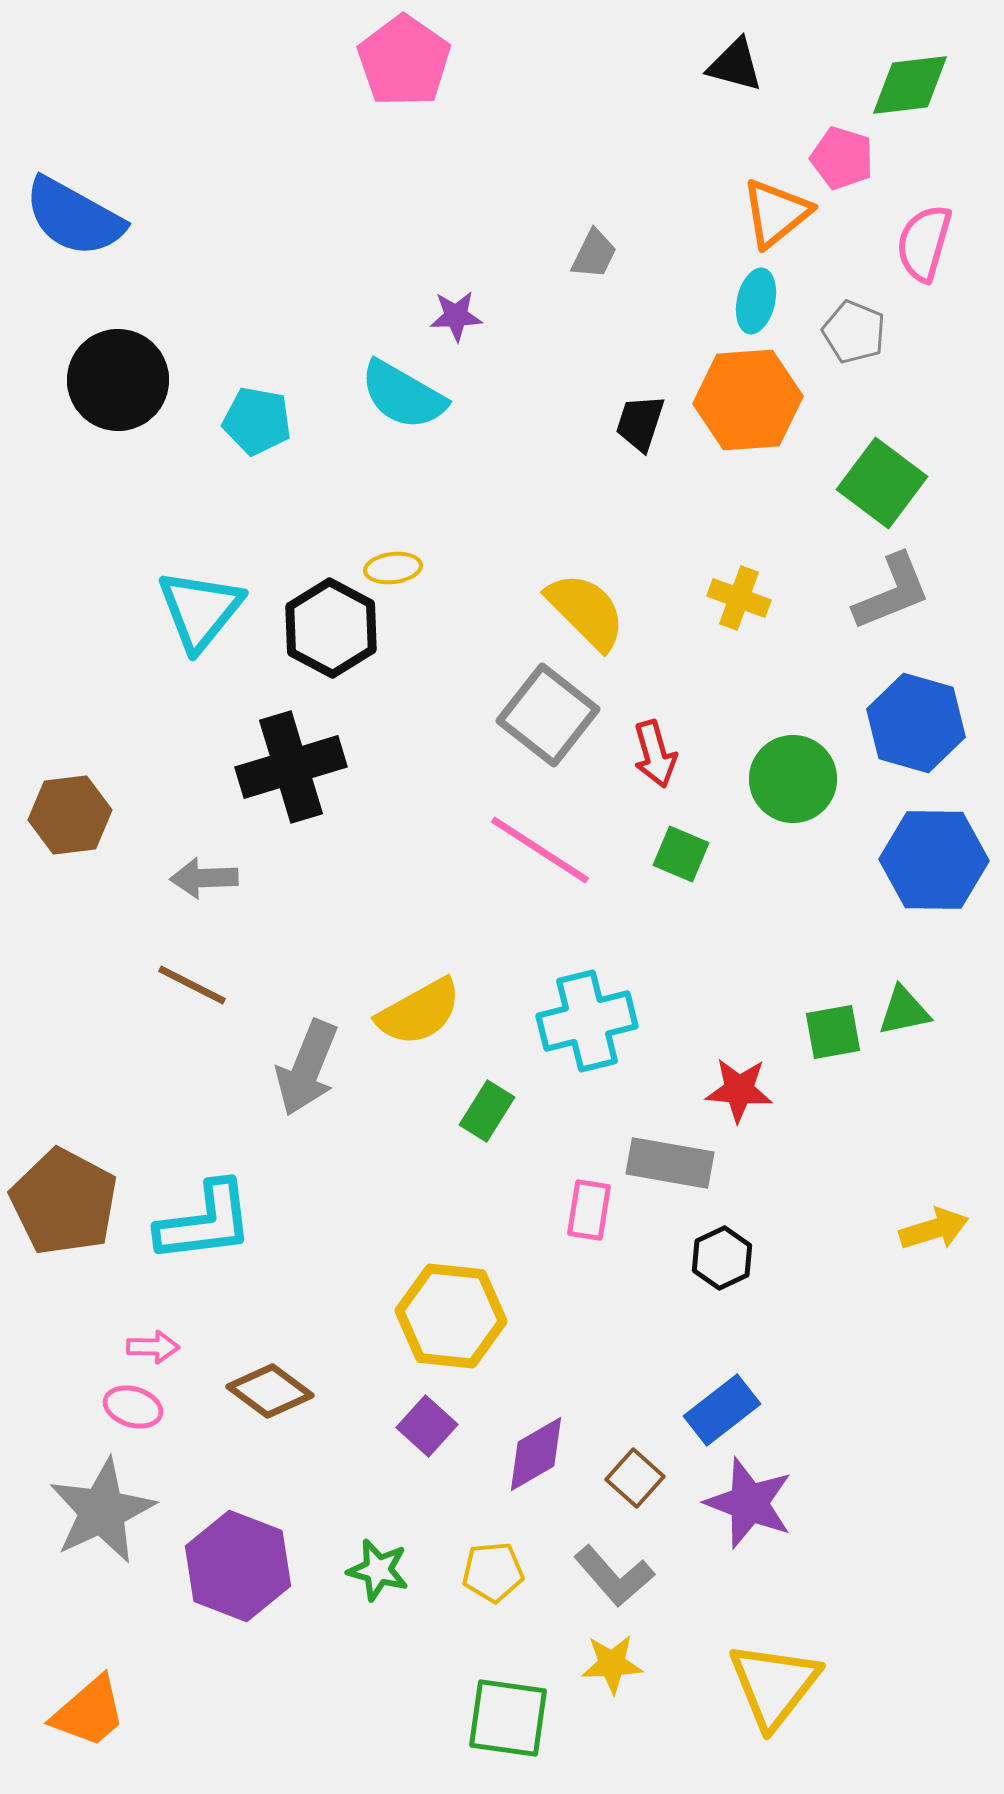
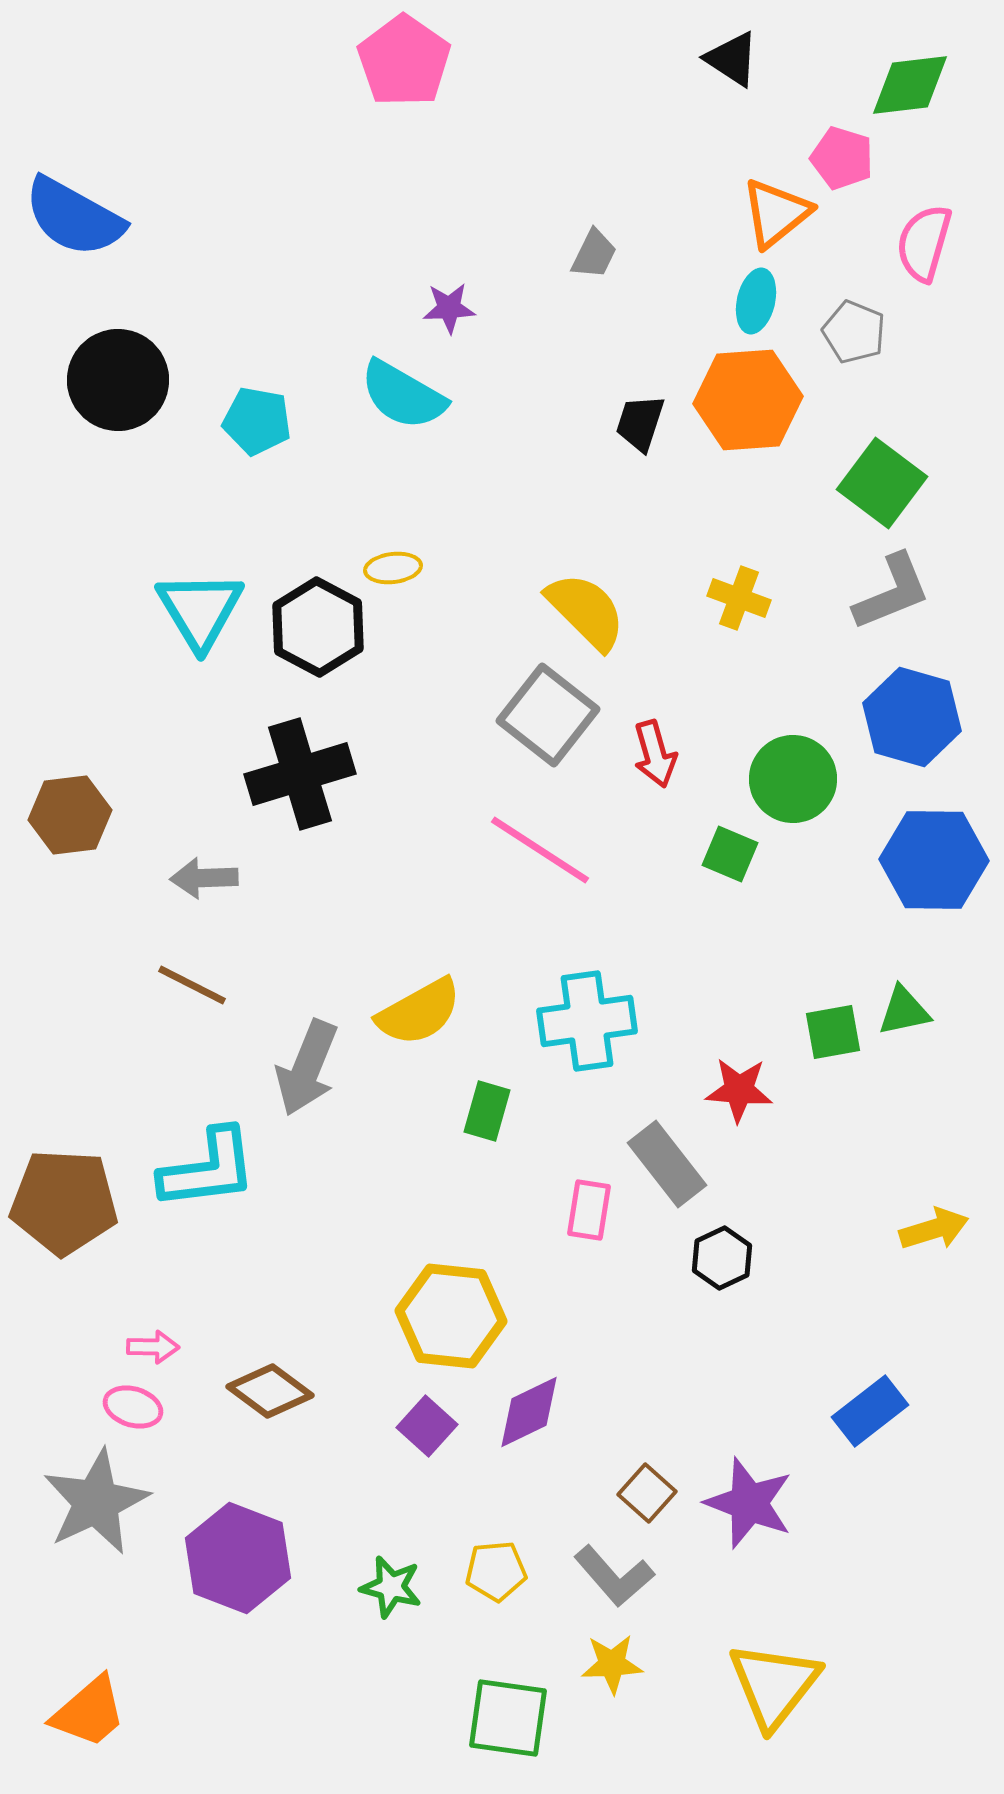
black triangle at (735, 65): moved 3 px left, 6 px up; rotated 18 degrees clockwise
purple star at (456, 316): moved 7 px left, 8 px up
cyan triangle at (200, 610): rotated 10 degrees counterclockwise
black hexagon at (331, 628): moved 13 px left, 1 px up
blue hexagon at (916, 723): moved 4 px left, 6 px up
black cross at (291, 767): moved 9 px right, 7 px down
green square at (681, 854): moved 49 px right
cyan cross at (587, 1021): rotated 6 degrees clockwise
green rectangle at (487, 1111): rotated 16 degrees counterclockwise
gray rectangle at (670, 1163): moved 3 px left, 1 px down; rotated 42 degrees clockwise
brown pentagon at (64, 1202): rotated 25 degrees counterclockwise
cyan L-shape at (205, 1222): moved 3 px right, 53 px up
blue rectangle at (722, 1410): moved 148 px right, 1 px down
purple diamond at (536, 1454): moved 7 px left, 42 px up; rotated 4 degrees clockwise
brown square at (635, 1478): moved 12 px right, 15 px down
gray star at (102, 1511): moved 6 px left, 9 px up
purple hexagon at (238, 1566): moved 8 px up
green star at (378, 1570): moved 13 px right, 17 px down
yellow pentagon at (493, 1572): moved 3 px right, 1 px up
